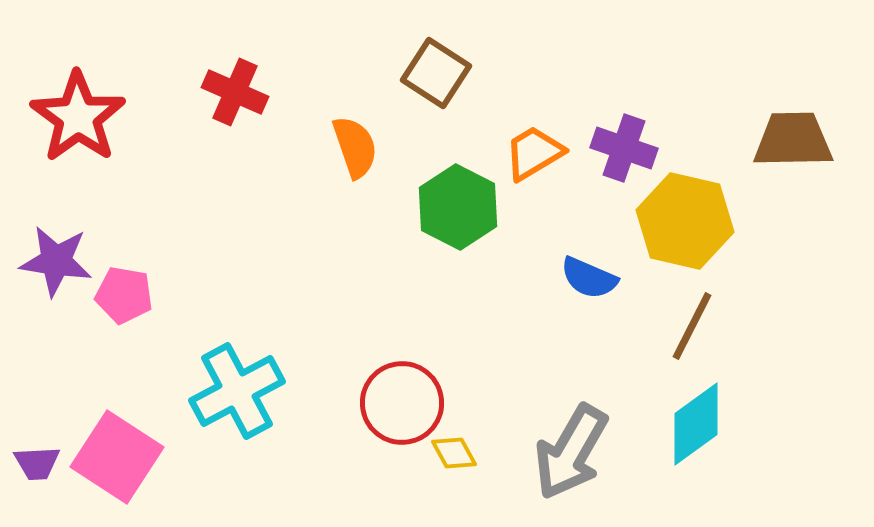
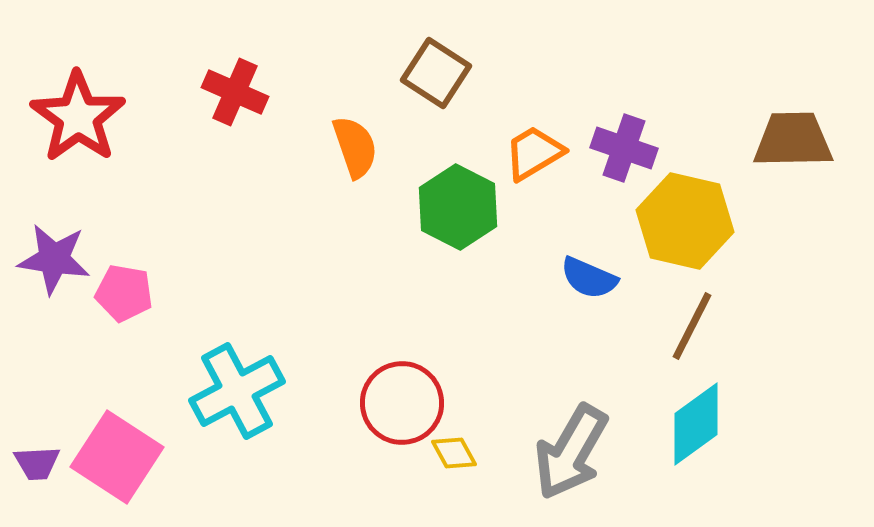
purple star: moved 2 px left, 2 px up
pink pentagon: moved 2 px up
